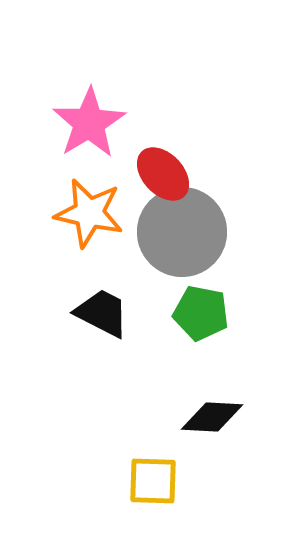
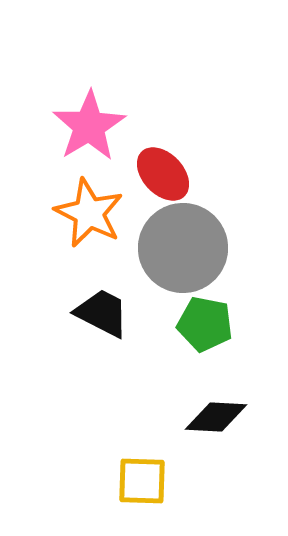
pink star: moved 3 px down
orange star: rotated 14 degrees clockwise
gray circle: moved 1 px right, 16 px down
green pentagon: moved 4 px right, 11 px down
black diamond: moved 4 px right
yellow square: moved 11 px left
